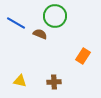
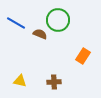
green circle: moved 3 px right, 4 px down
